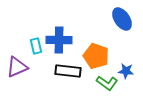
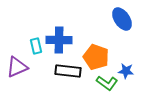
orange pentagon: moved 1 px down
